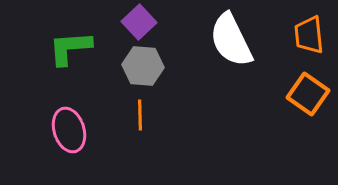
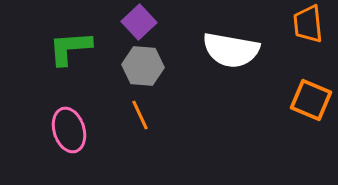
orange trapezoid: moved 1 px left, 11 px up
white semicircle: moved 10 px down; rotated 54 degrees counterclockwise
orange square: moved 3 px right, 6 px down; rotated 12 degrees counterclockwise
orange line: rotated 24 degrees counterclockwise
